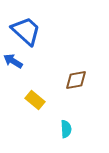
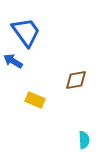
blue trapezoid: moved 1 px down; rotated 12 degrees clockwise
yellow rectangle: rotated 18 degrees counterclockwise
cyan semicircle: moved 18 px right, 11 px down
